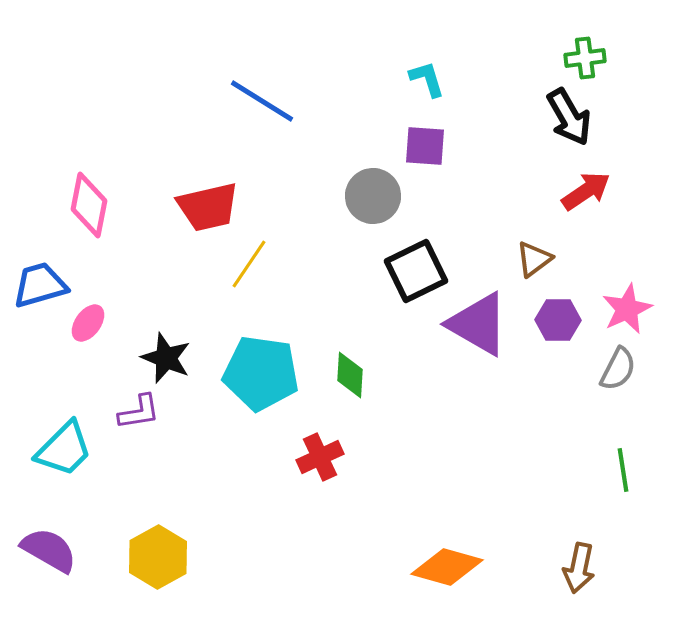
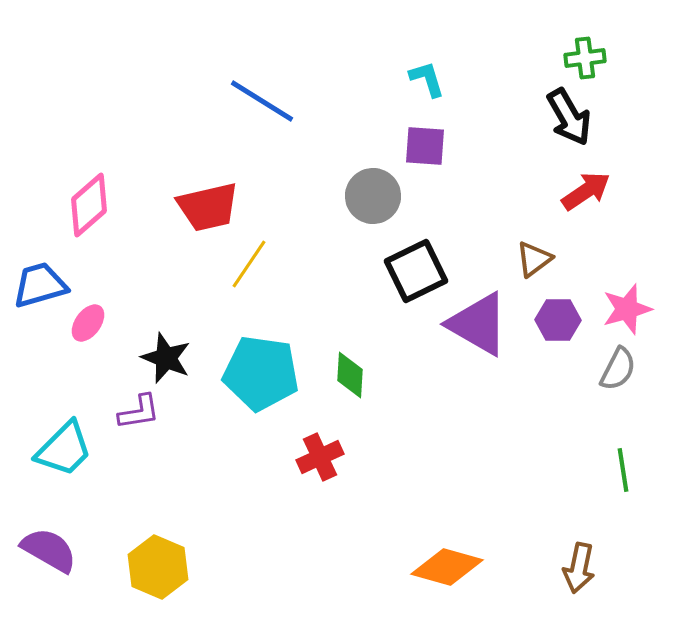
pink diamond: rotated 38 degrees clockwise
pink star: rotated 9 degrees clockwise
yellow hexagon: moved 10 px down; rotated 8 degrees counterclockwise
